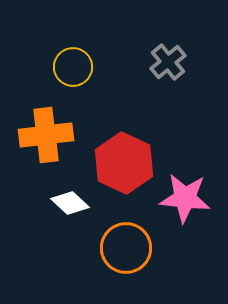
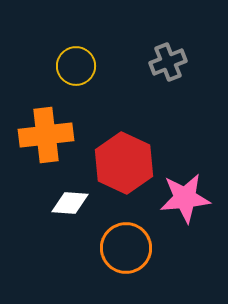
gray cross: rotated 18 degrees clockwise
yellow circle: moved 3 px right, 1 px up
pink star: rotated 12 degrees counterclockwise
white diamond: rotated 39 degrees counterclockwise
